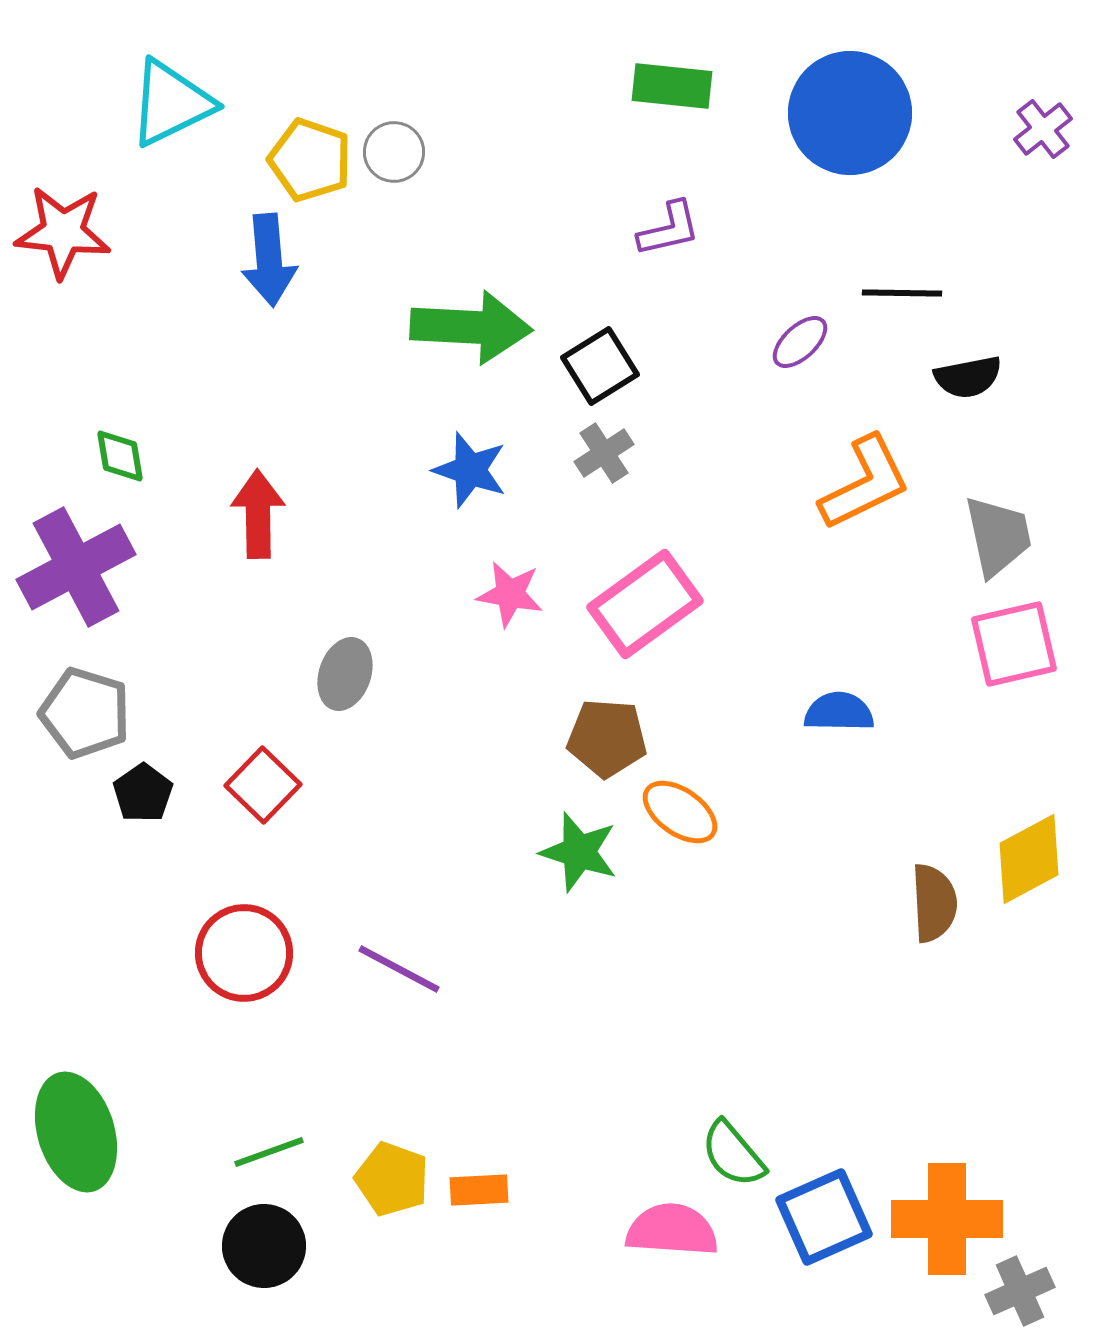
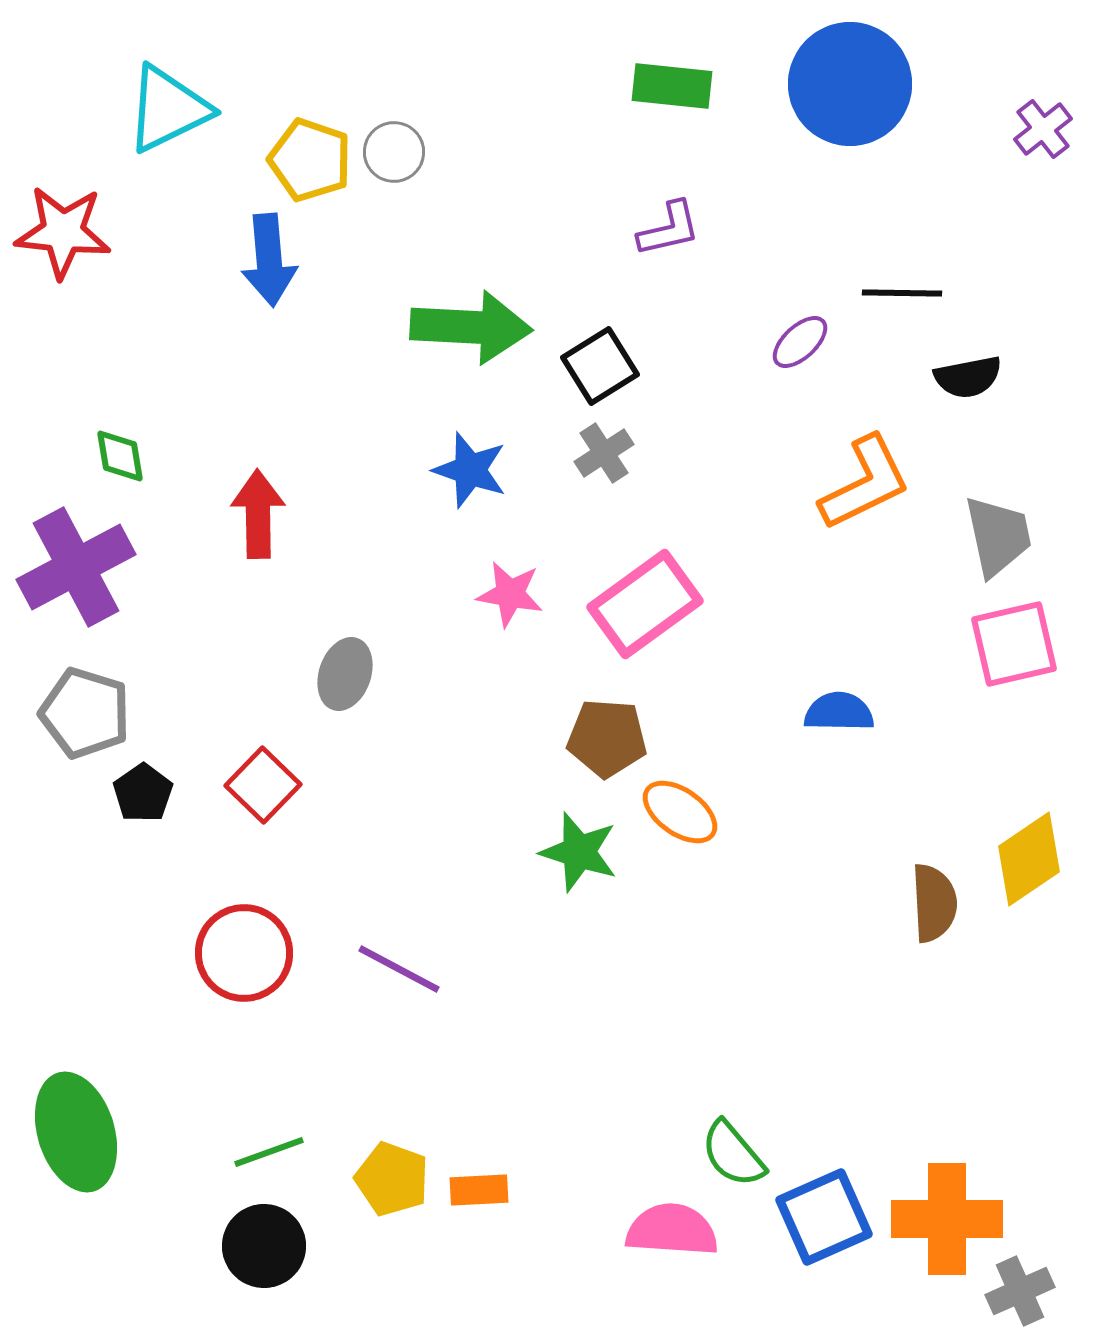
cyan triangle at (171, 103): moved 3 px left, 6 px down
blue circle at (850, 113): moved 29 px up
yellow diamond at (1029, 859): rotated 6 degrees counterclockwise
